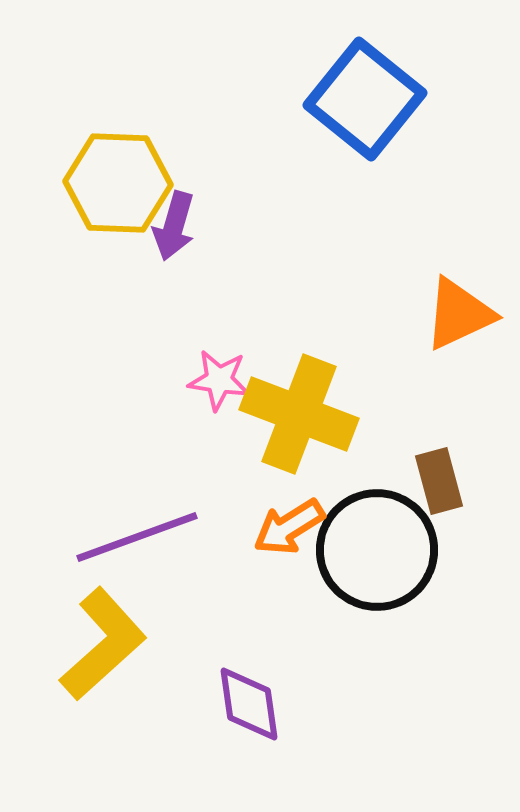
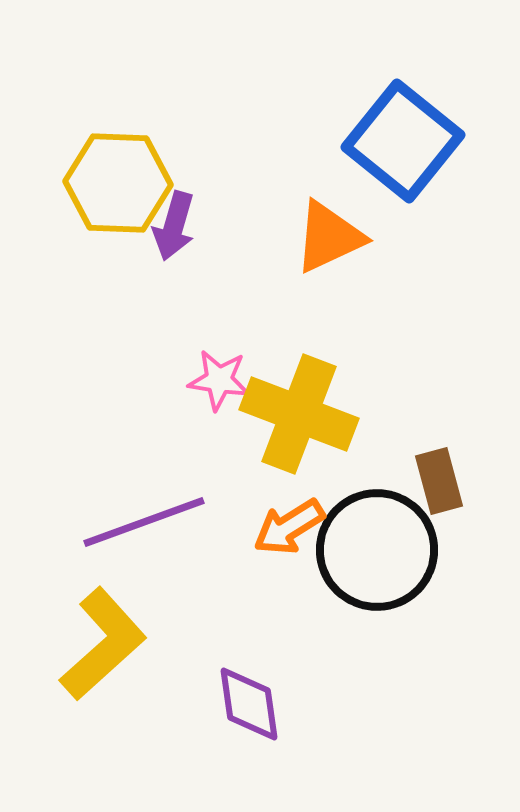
blue square: moved 38 px right, 42 px down
orange triangle: moved 130 px left, 77 px up
purple line: moved 7 px right, 15 px up
